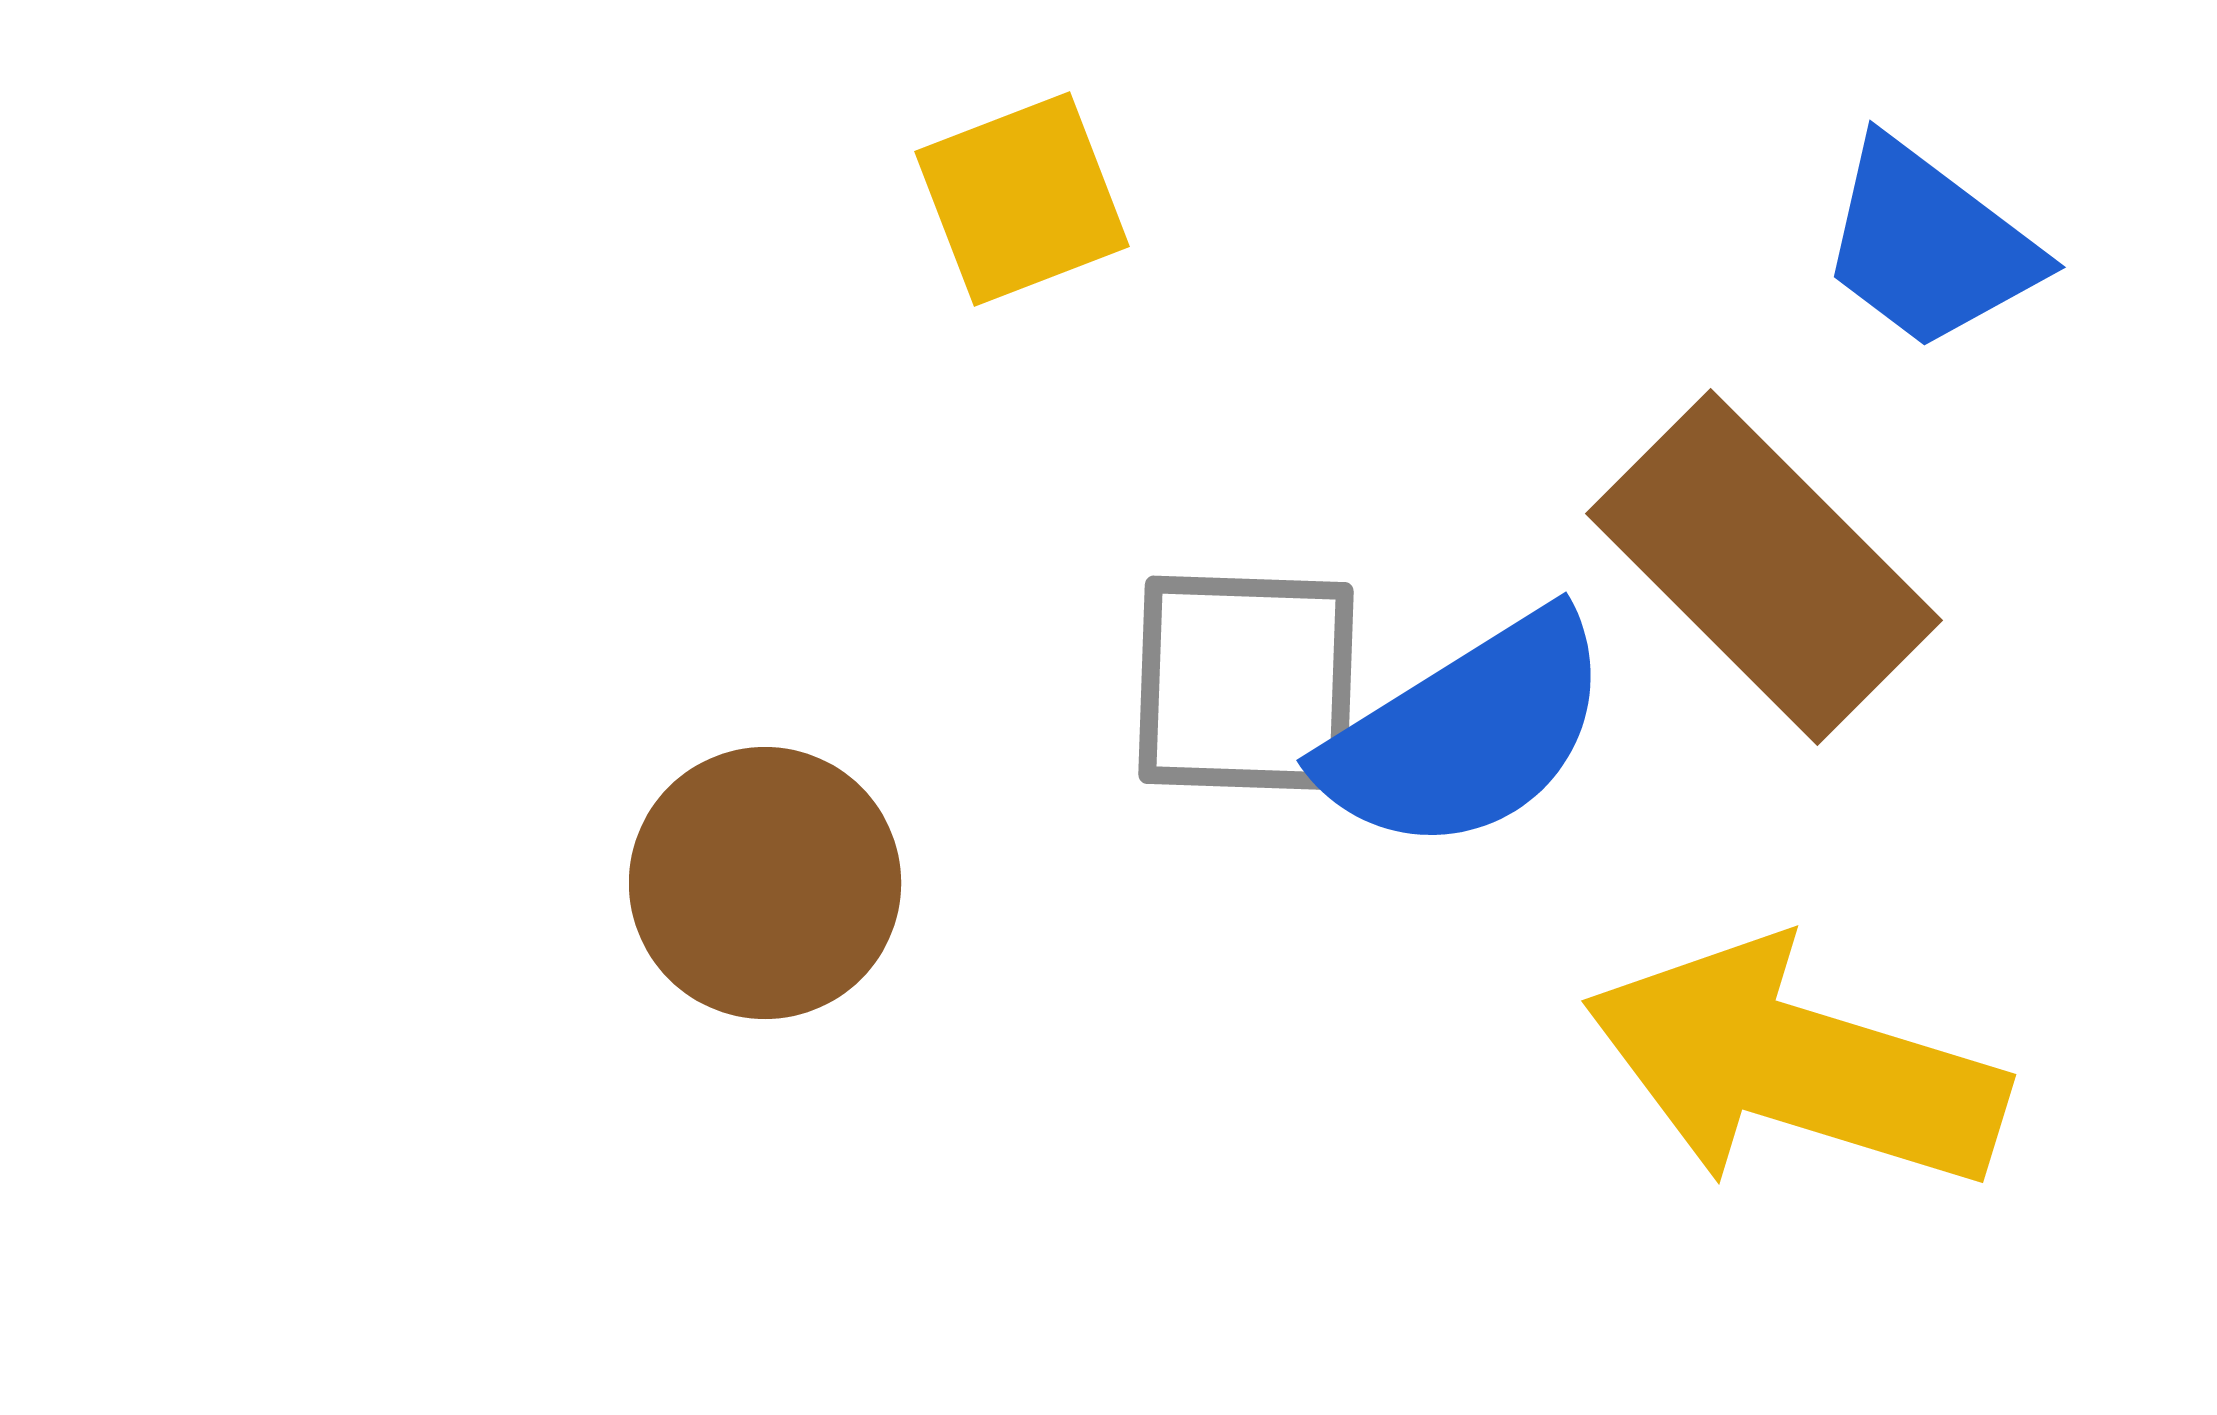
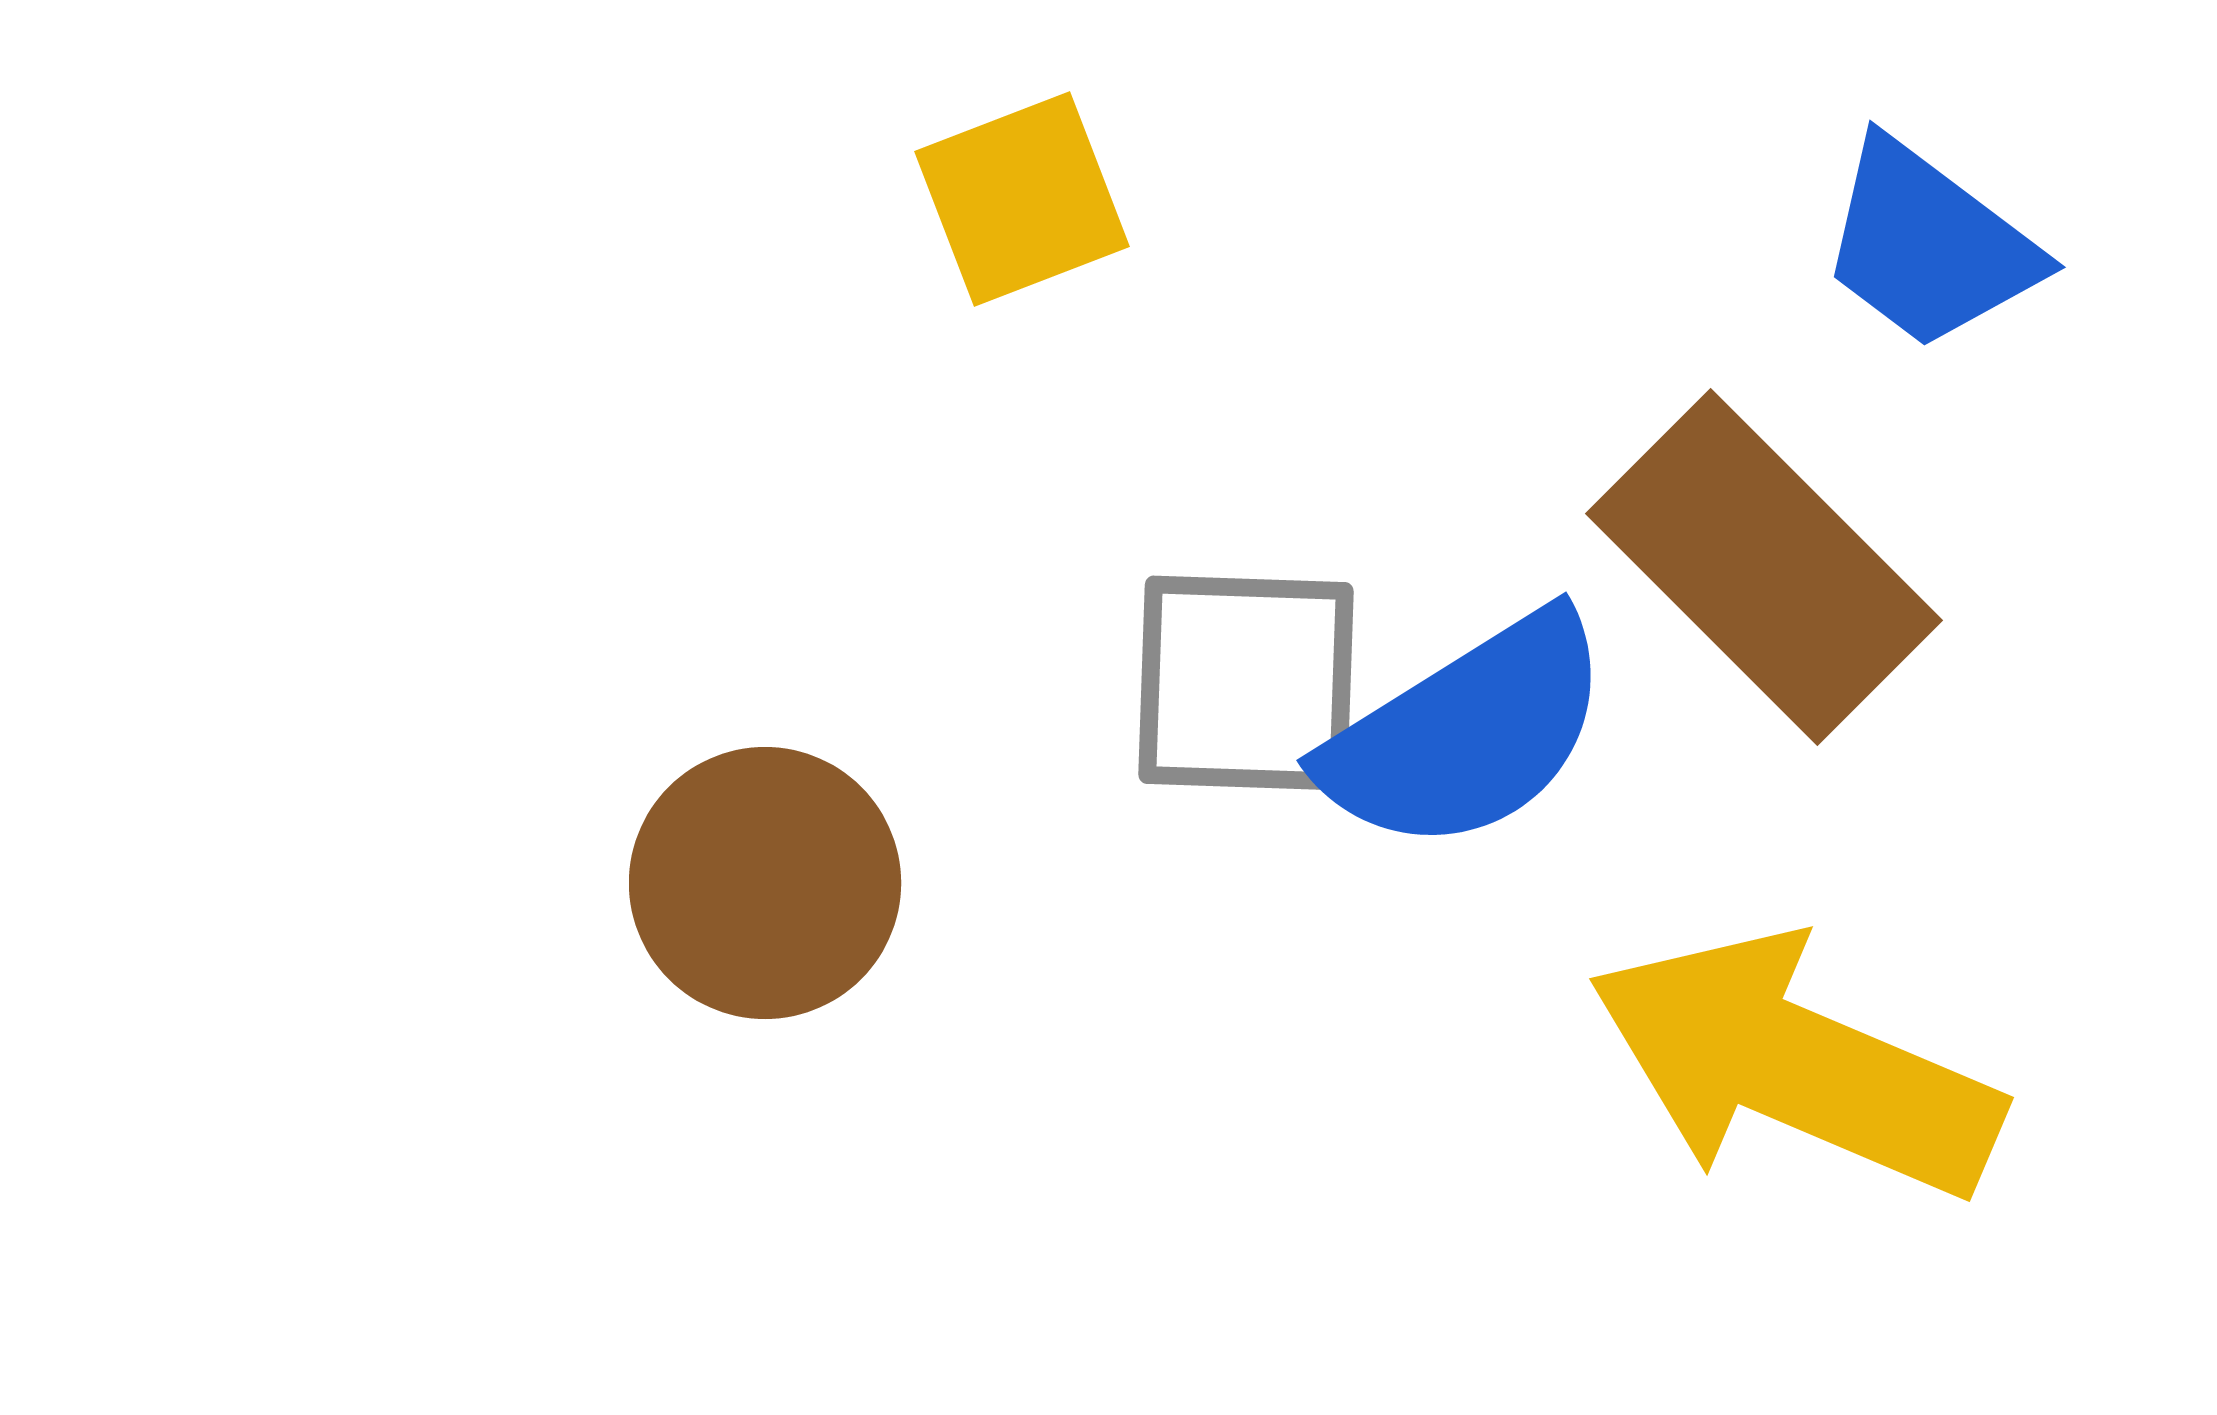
yellow arrow: rotated 6 degrees clockwise
